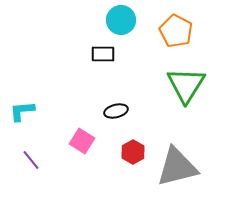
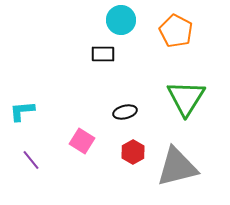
green triangle: moved 13 px down
black ellipse: moved 9 px right, 1 px down
